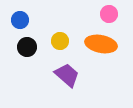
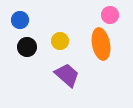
pink circle: moved 1 px right, 1 px down
orange ellipse: rotated 68 degrees clockwise
